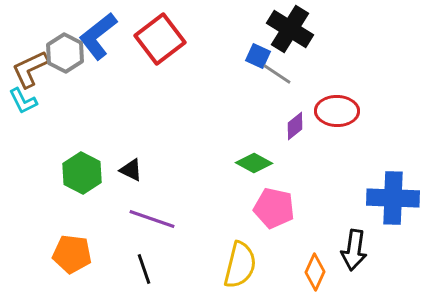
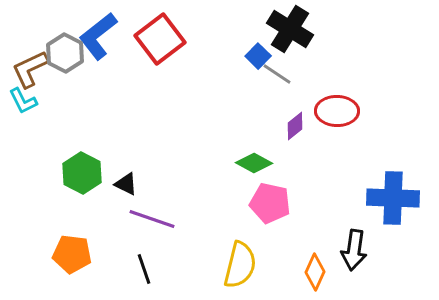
blue square: rotated 20 degrees clockwise
black triangle: moved 5 px left, 14 px down
pink pentagon: moved 4 px left, 5 px up
